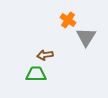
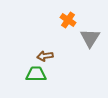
gray triangle: moved 4 px right, 1 px down
brown arrow: moved 1 px down
